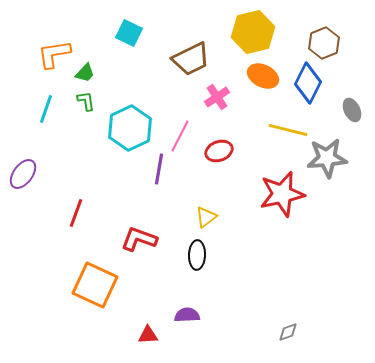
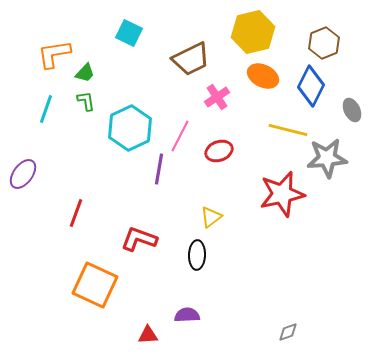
blue diamond: moved 3 px right, 3 px down
yellow triangle: moved 5 px right
